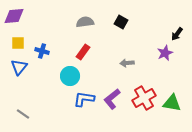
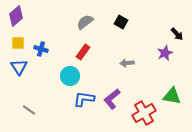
purple diamond: moved 2 px right; rotated 35 degrees counterclockwise
gray semicircle: rotated 30 degrees counterclockwise
black arrow: rotated 80 degrees counterclockwise
blue cross: moved 1 px left, 2 px up
blue triangle: rotated 12 degrees counterclockwise
red cross: moved 15 px down
green triangle: moved 7 px up
gray line: moved 6 px right, 4 px up
